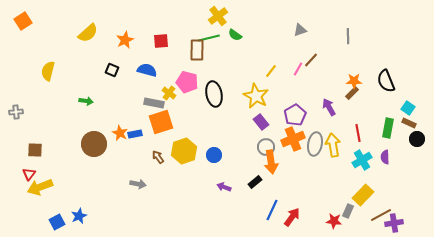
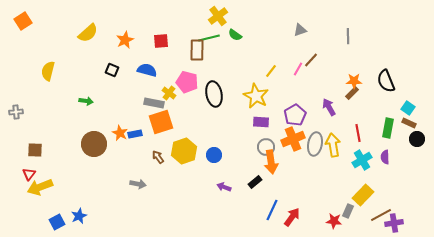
purple rectangle at (261, 122): rotated 49 degrees counterclockwise
